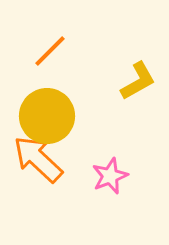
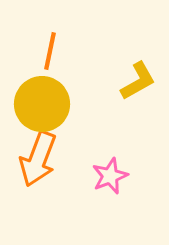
orange line: rotated 33 degrees counterclockwise
yellow circle: moved 5 px left, 12 px up
orange arrow: rotated 112 degrees counterclockwise
